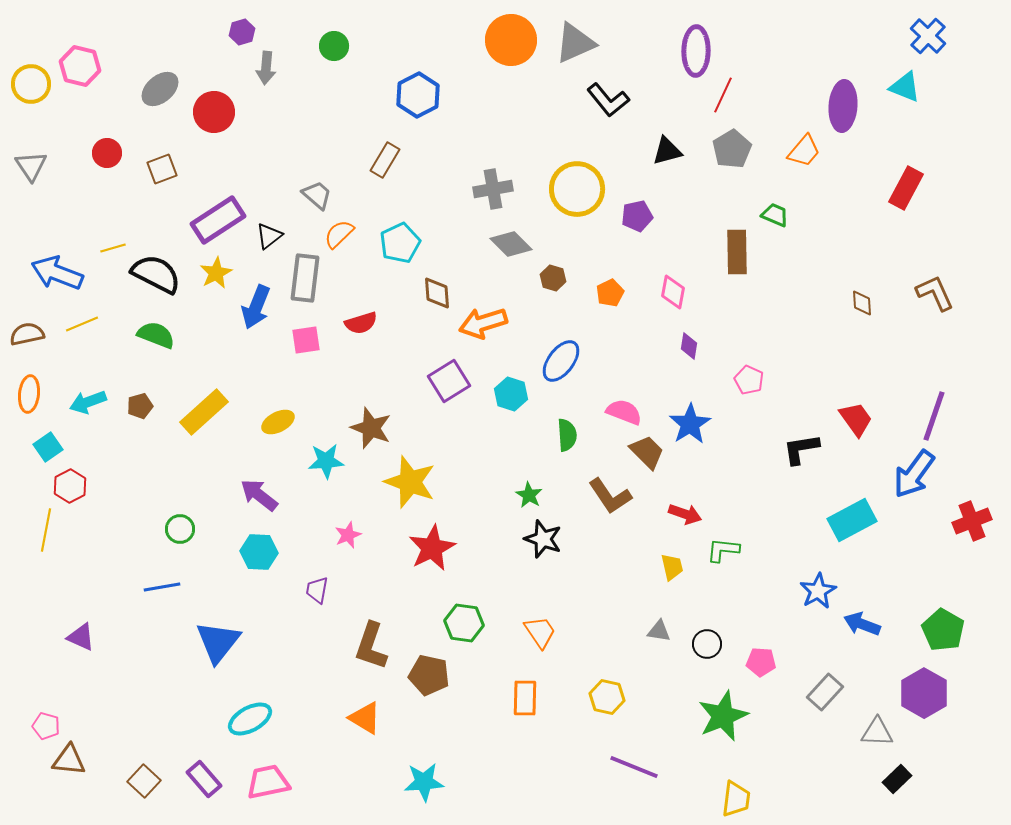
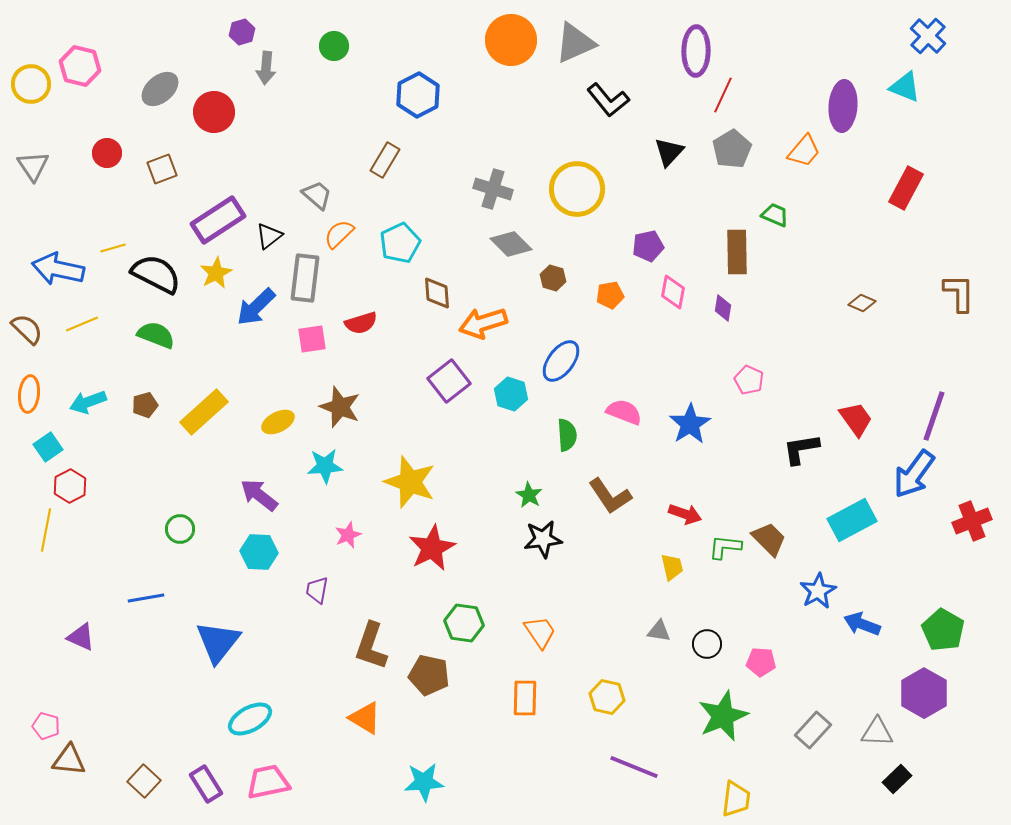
black triangle at (667, 151): moved 2 px right, 1 px down; rotated 32 degrees counterclockwise
gray triangle at (31, 166): moved 2 px right
gray cross at (493, 189): rotated 27 degrees clockwise
purple pentagon at (637, 216): moved 11 px right, 30 px down
blue arrow at (57, 273): moved 1 px right, 4 px up; rotated 9 degrees counterclockwise
orange pentagon at (610, 293): moved 2 px down; rotated 16 degrees clockwise
brown L-shape at (935, 293): moved 24 px right; rotated 24 degrees clockwise
brown diamond at (862, 303): rotated 64 degrees counterclockwise
blue arrow at (256, 307): rotated 24 degrees clockwise
brown semicircle at (27, 334): moved 5 px up; rotated 56 degrees clockwise
pink square at (306, 340): moved 6 px right, 1 px up
purple diamond at (689, 346): moved 34 px right, 38 px up
purple square at (449, 381): rotated 6 degrees counterclockwise
brown pentagon at (140, 406): moved 5 px right, 1 px up
brown star at (371, 428): moved 31 px left, 21 px up
brown trapezoid at (647, 452): moved 122 px right, 87 px down
cyan star at (326, 461): moved 1 px left, 5 px down
black star at (543, 539): rotated 27 degrees counterclockwise
green L-shape at (723, 550): moved 2 px right, 3 px up
blue line at (162, 587): moved 16 px left, 11 px down
gray rectangle at (825, 692): moved 12 px left, 38 px down
purple rectangle at (204, 779): moved 2 px right, 5 px down; rotated 9 degrees clockwise
